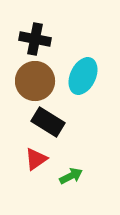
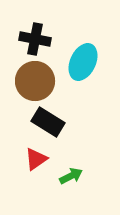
cyan ellipse: moved 14 px up
